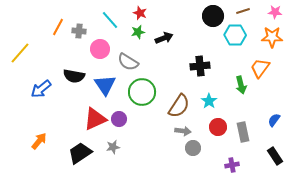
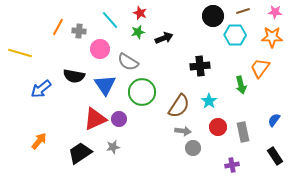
yellow line: rotated 65 degrees clockwise
